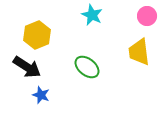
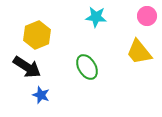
cyan star: moved 4 px right, 2 px down; rotated 20 degrees counterclockwise
yellow trapezoid: rotated 32 degrees counterclockwise
green ellipse: rotated 20 degrees clockwise
